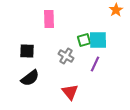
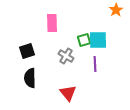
pink rectangle: moved 3 px right, 4 px down
black square: rotated 21 degrees counterclockwise
purple line: rotated 28 degrees counterclockwise
black semicircle: rotated 126 degrees clockwise
red triangle: moved 2 px left, 1 px down
